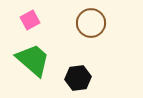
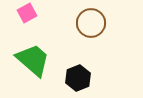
pink square: moved 3 px left, 7 px up
black hexagon: rotated 15 degrees counterclockwise
